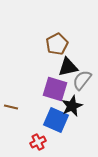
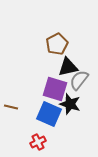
gray semicircle: moved 3 px left
black star: moved 2 px left, 2 px up; rotated 30 degrees counterclockwise
blue square: moved 7 px left, 6 px up
